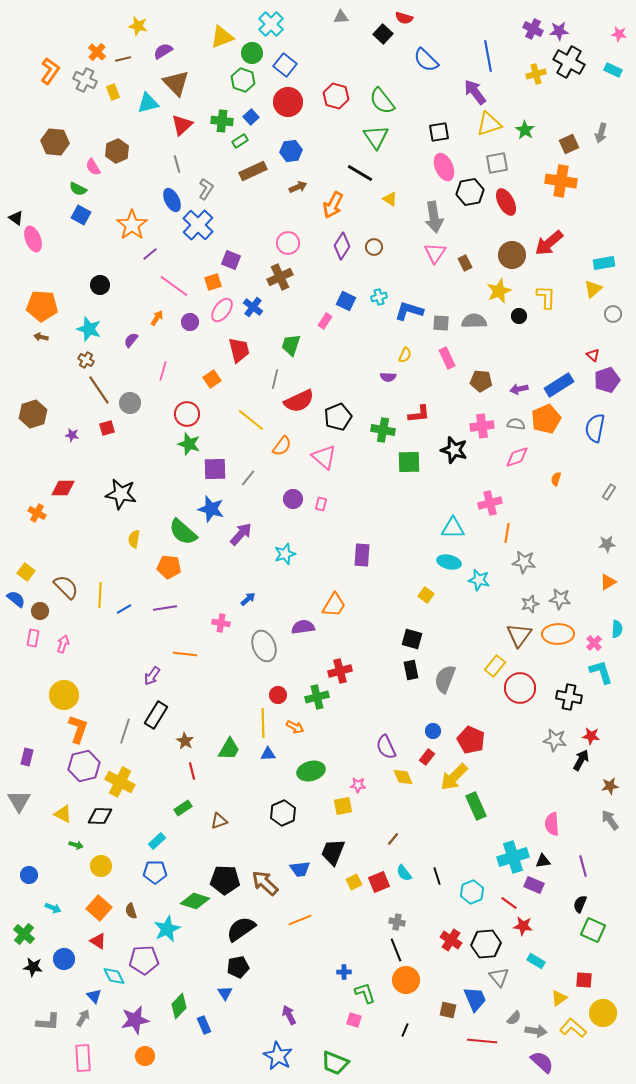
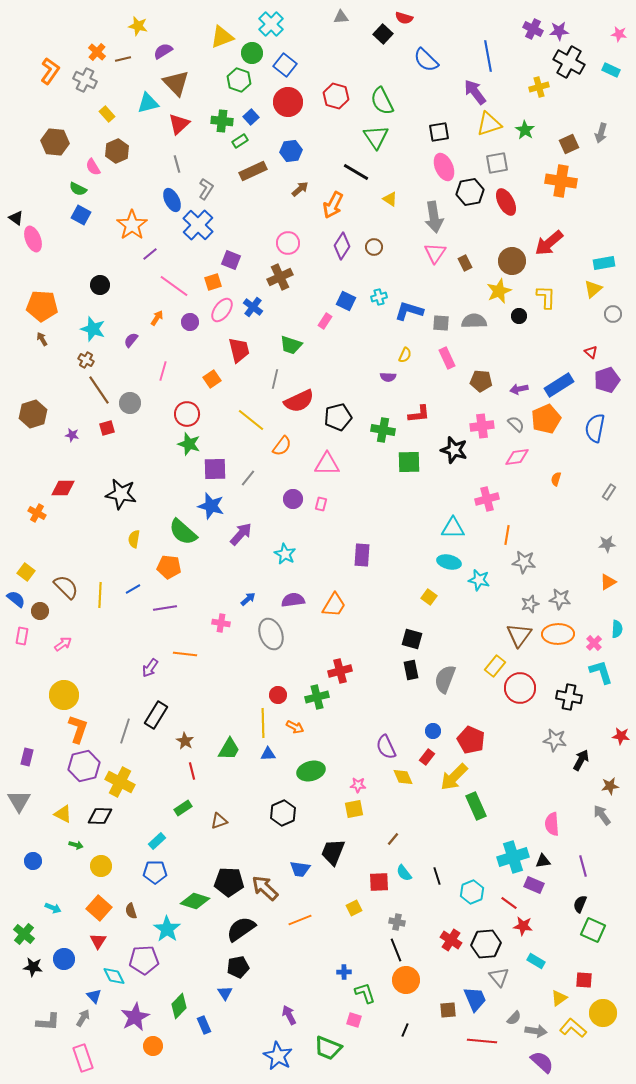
cyan rectangle at (613, 70): moved 2 px left
yellow cross at (536, 74): moved 3 px right, 13 px down
green hexagon at (243, 80): moved 4 px left
yellow rectangle at (113, 92): moved 6 px left, 22 px down; rotated 21 degrees counterclockwise
green semicircle at (382, 101): rotated 12 degrees clockwise
red triangle at (182, 125): moved 3 px left, 1 px up
black line at (360, 173): moved 4 px left, 1 px up
brown arrow at (298, 187): moved 2 px right, 2 px down; rotated 18 degrees counterclockwise
brown circle at (512, 255): moved 6 px down
cyan star at (89, 329): moved 4 px right
brown arrow at (41, 337): moved 1 px right, 2 px down; rotated 48 degrees clockwise
green trapezoid at (291, 345): rotated 90 degrees counterclockwise
red triangle at (593, 355): moved 2 px left, 3 px up
black pentagon at (338, 417): rotated 8 degrees clockwise
gray semicircle at (516, 424): rotated 36 degrees clockwise
pink triangle at (324, 457): moved 3 px right, 7 px down; rotated 40 degrees counterclockwise
pink diamond at (517, 457): rotated 10 degrees clockwise
pink cross at (490, 503): moved 3 px left, 4 px up
blue star at (211, 509): moved 3 px up
orange line at (507, 533): moved 2 px down
cyan star at (285, 554): rotated 25 degrees counterclockwise
yellow square at (426, 595): moved 3 px right, 2 px down
blue line at (124, 609): moved 9 px right, 20 px up
purple semicircle at (303, 627): moved 10 px left, 27 px up
pink rectangle at (33, 638): moved 11 px left, 2 px up
pink arrow at (63, 644): rotated 36 degrees clockwise
gray ellipse at (264, 646): moved 7 px right, 12 px up
purple arrow at (152, 676): moved 2 px left, 8 px up
red star at (591, 736): moved 30 px right
yellow square at (343, 806): moved 11 px right, 3 px down
gray arrow at (610, 820): moved 8 px left, 5 px up
blue trapezoid at (300, 869): rotated 15 degrees clockwise
blue circle at (29, 875): moved 4 px right, 14 px up
black pentagon at (225, 880): moved 4 px right, 2 px down
yellow square at (354, 882): moved 26 px down
red square at (379, 882): rotated 20 degrees clockwise
brown arrow at (265, 883): moved 5 px down
cyan star at (167, 929): rotated 12 degrees counterclockwise
red triangle at (98, 941): rotated 30 degrees clockwise
brown square at (448, 1010): rotated 18 degrees counterclockwise
purple star at (135, 1020): moved 3 px up; rotated 16 degrees counterclockwise
orange circle at (145, 1056): moved 8 px right, 10 px up
pink rectangle at (83, 1058): rotated 16 degrees counterclockwise
green trapezoid at (335, 1063): moved 7 px left, 15 px up
